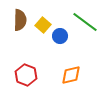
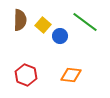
orange diamond: rotated 20 degrees clockwise
